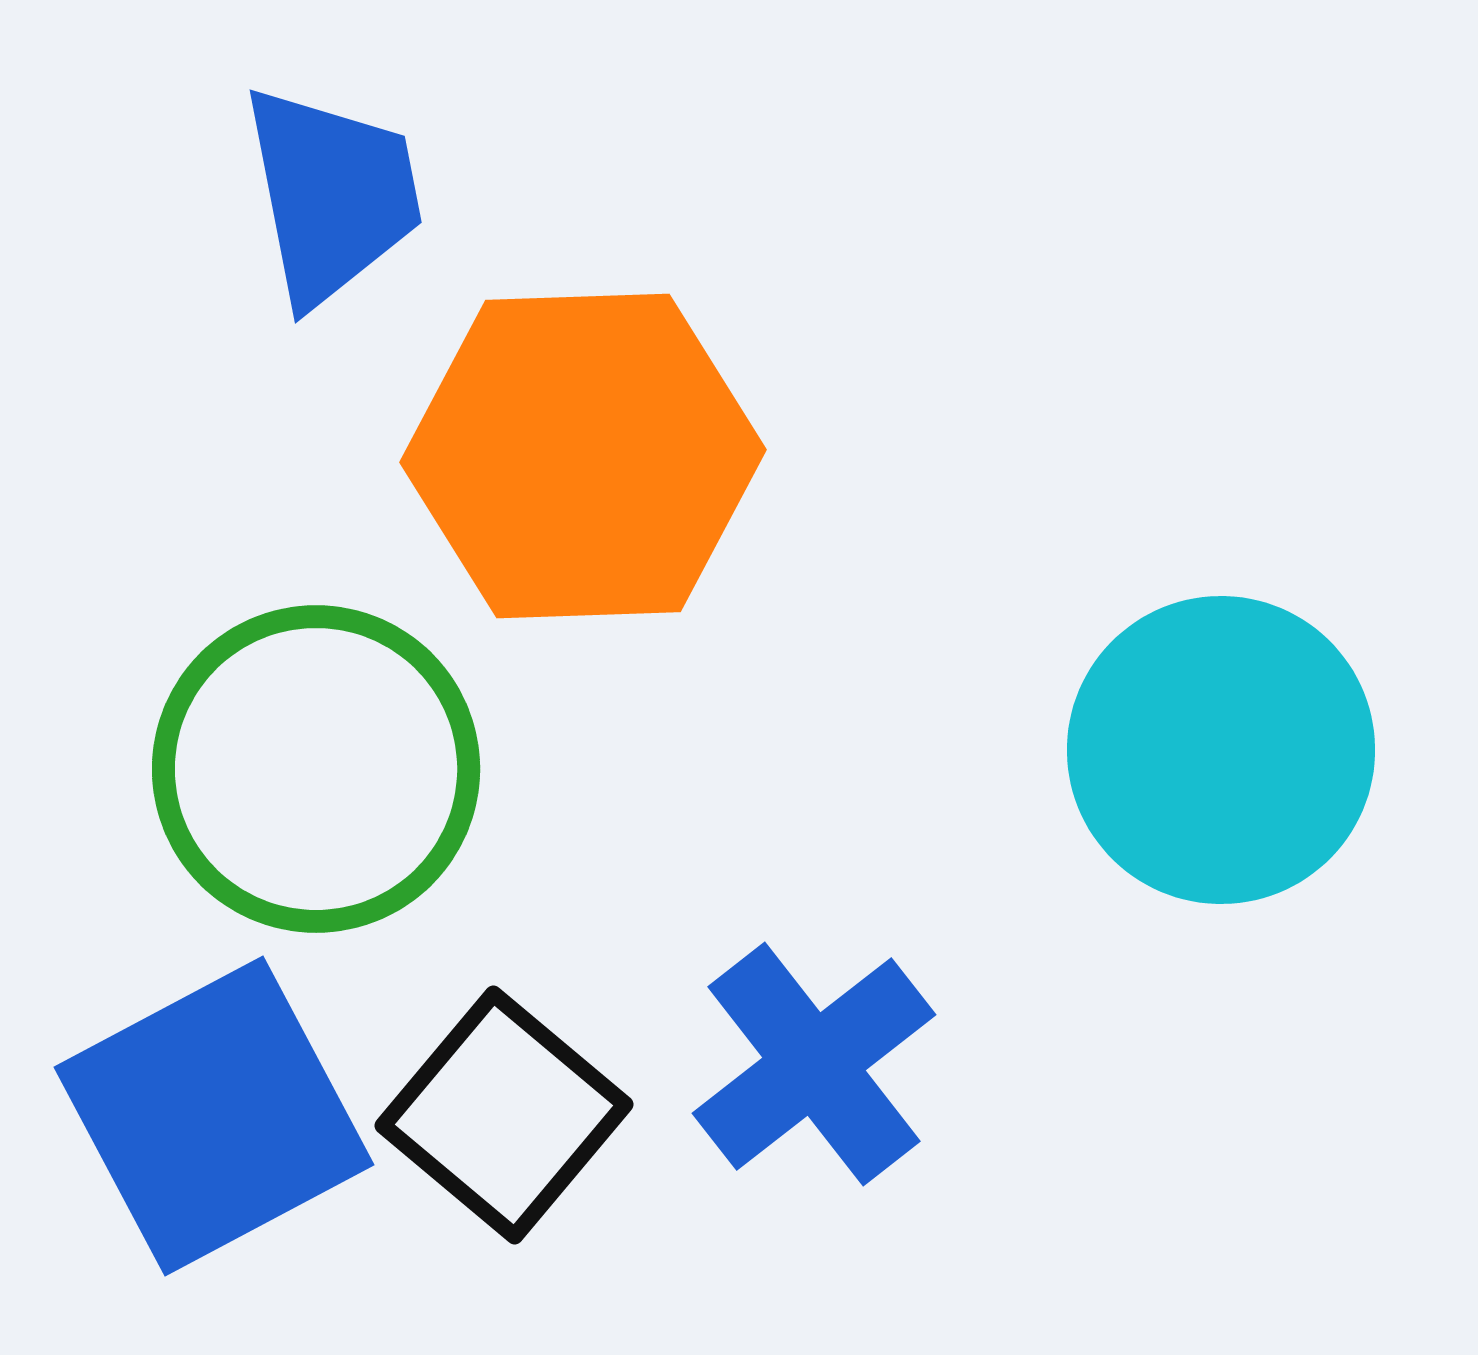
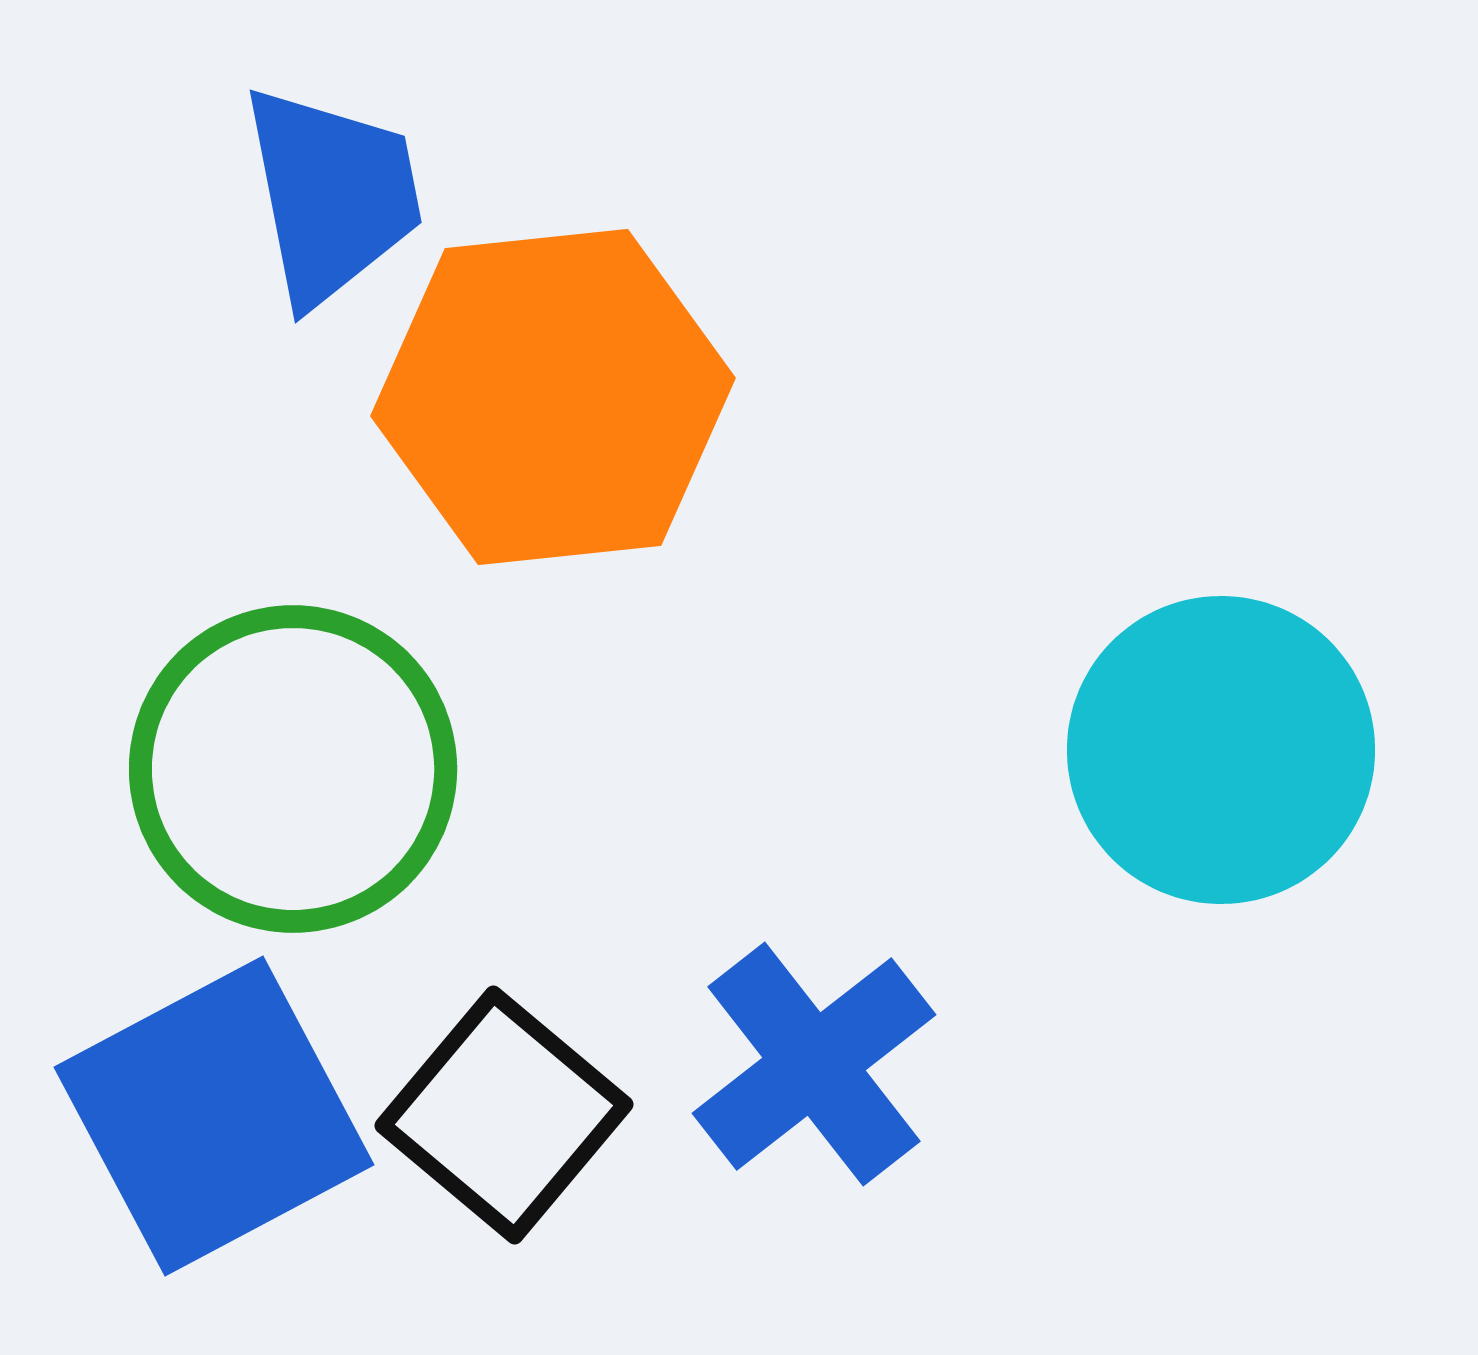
orange hexagon: moved 30 px left, 59 px up; rotated 4 degrees counterclockwise
green circle: moved 23 px left
